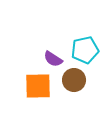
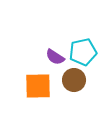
cyan pentagon: moved 2 px left, 2 px down
purple semicircle: moved 2 px right, 2 px up
